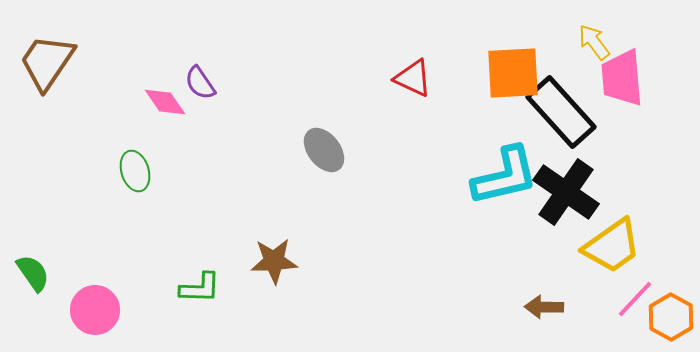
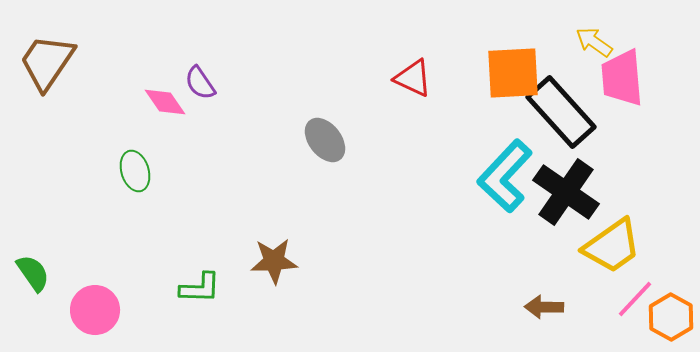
yellow arrow: rotated 18 degrees counterclockwise
gray ellipse: moved 1 px right, 10 px up
cyan L-shape: rotated 146 degrees clockwise
